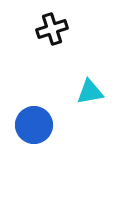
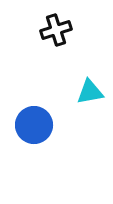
black cross: moved 4 px right, 1 px down
